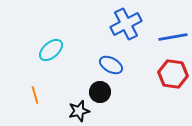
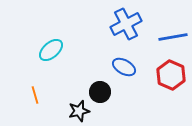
blue ellipse: moved 13 px right, 2 px down
red hexagon: moved 2 px left, 1 px down; rotated 16 degrees clockwise
